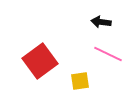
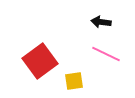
pink line: moved 2 px left
yellow square: moved 6 px left
